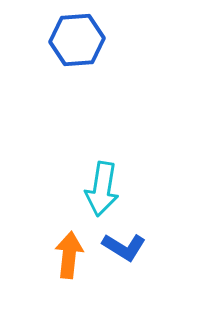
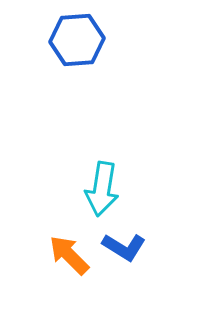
orange arrow: rotated 51 degrees counterclockwise
